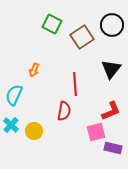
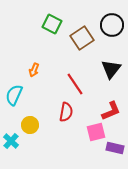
brown square: moved 1 px down
red line: rotated 30 degrees counterclockwise
red semicircle: moved 2 px right, 1 px down
cyan cross: moved 16 px down
yellow circle: moved 4 px left, 6 px up
purple rectangle: moved 2 px right
